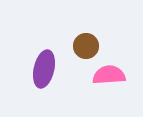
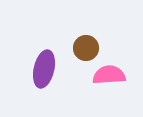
brown circle: moved 2 px down
